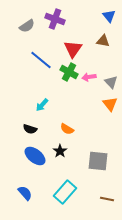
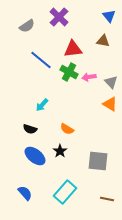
purple cross: moved 4 px right, 2 px up; rotated 24 degrees clockwise
red triangle: rotated 48 degrees clockwise
orange triangle: rotated 21 degrees counterclockwise
